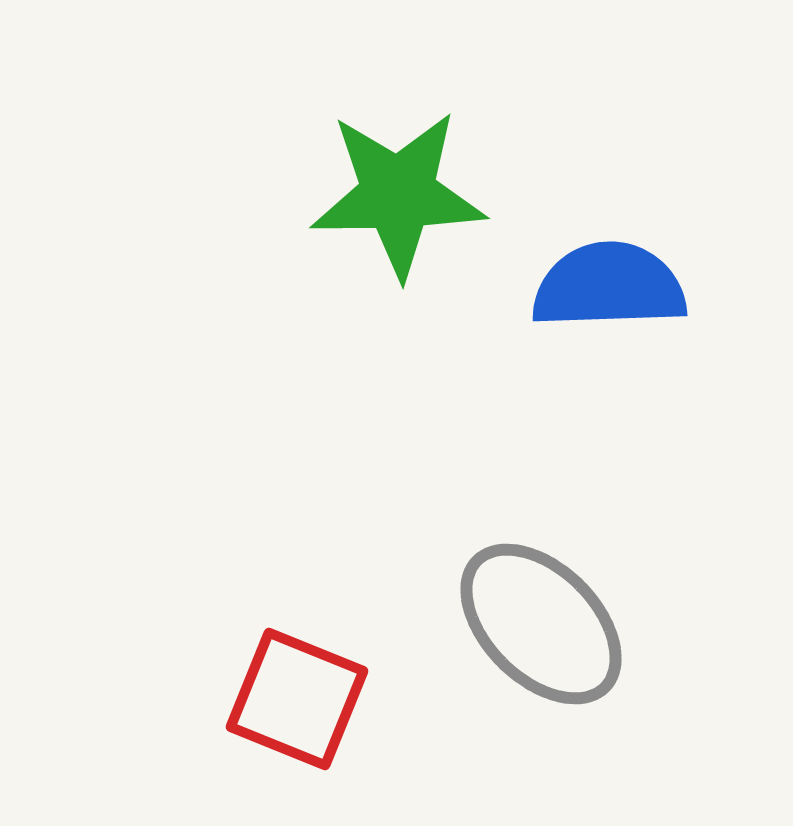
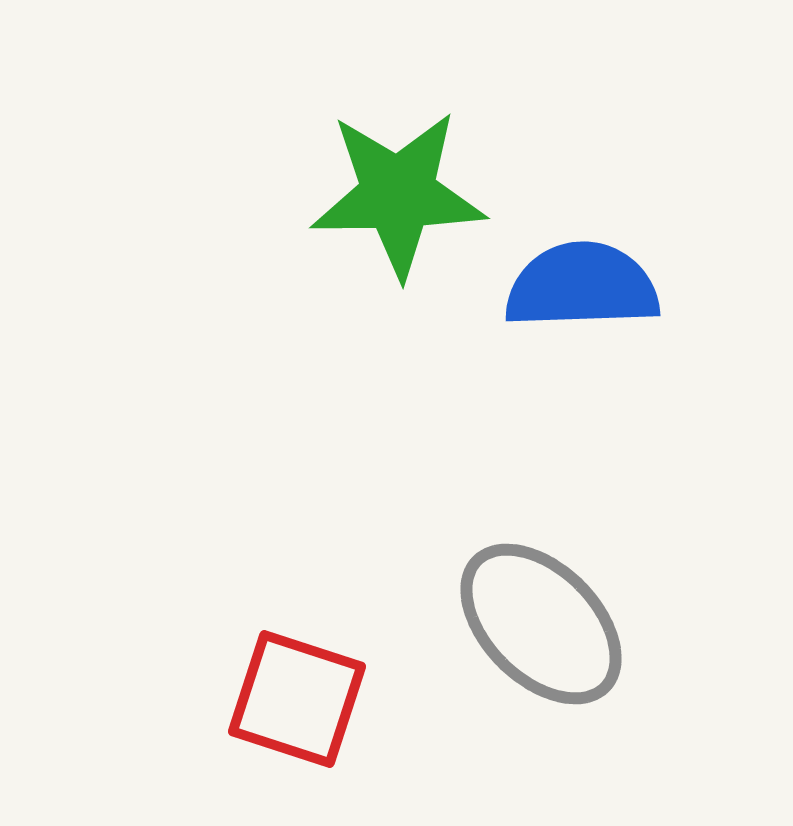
blue semicircle: moved 27 px left
red square: rotated 4 degrees counterclockwise
